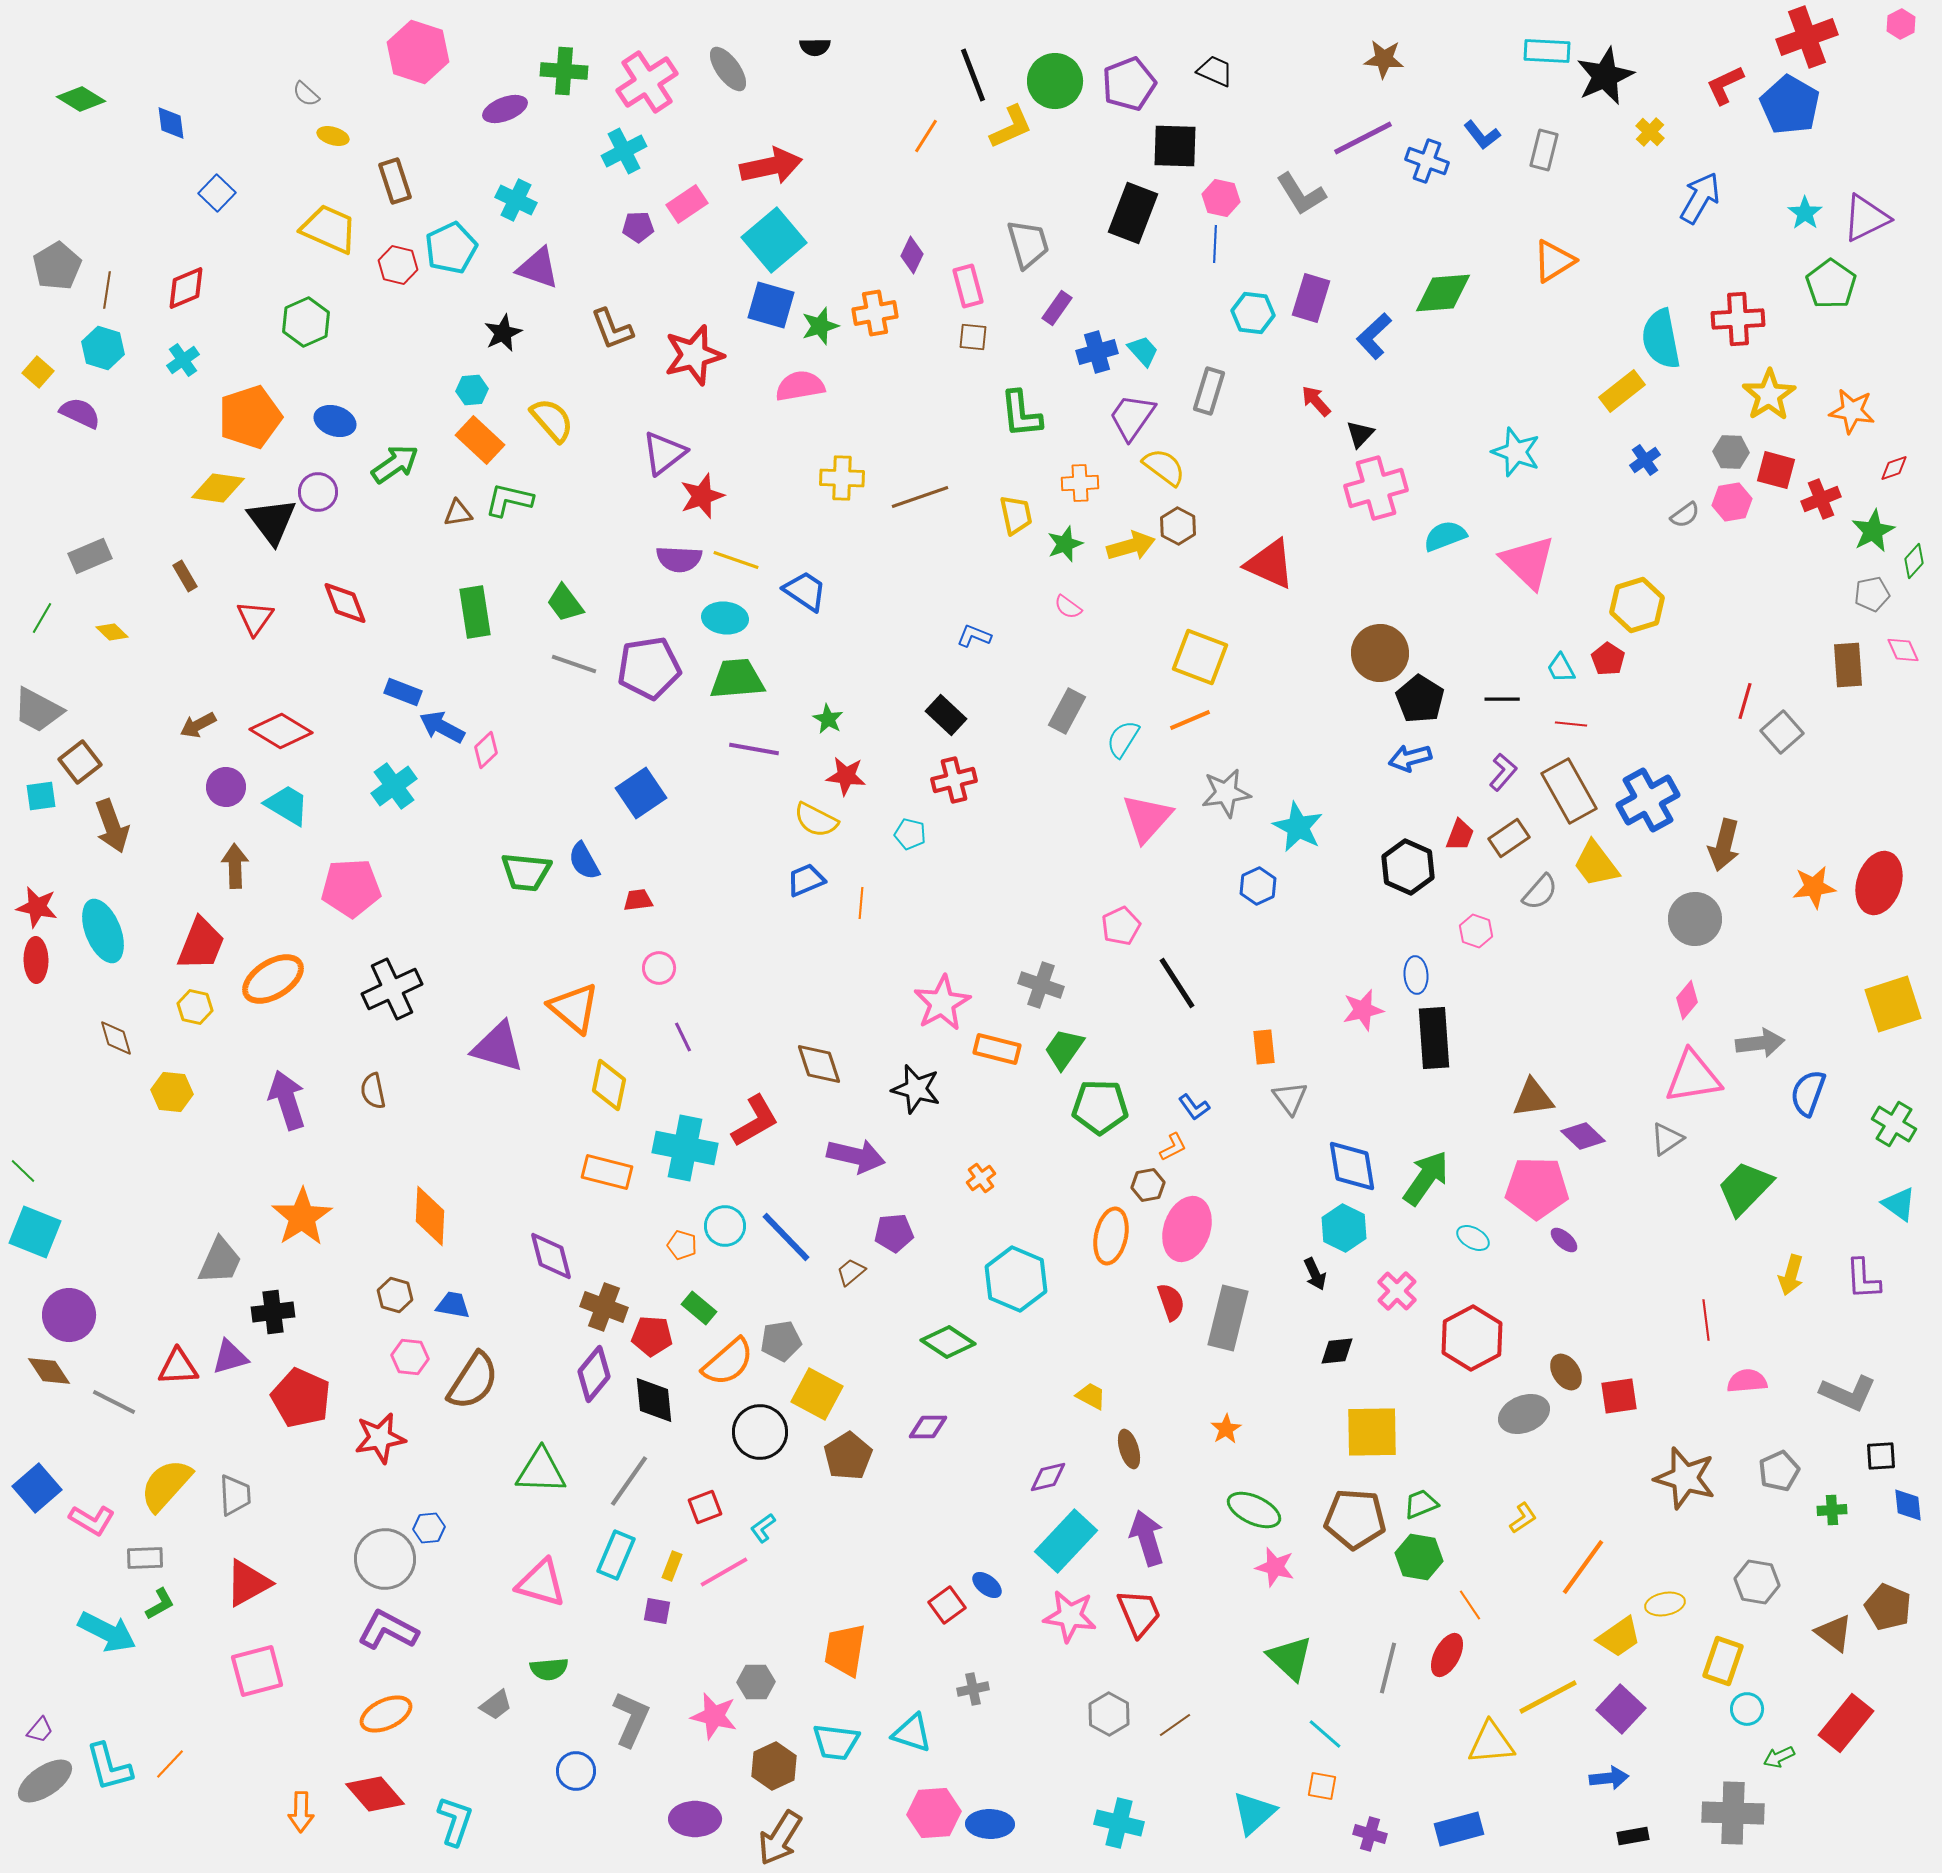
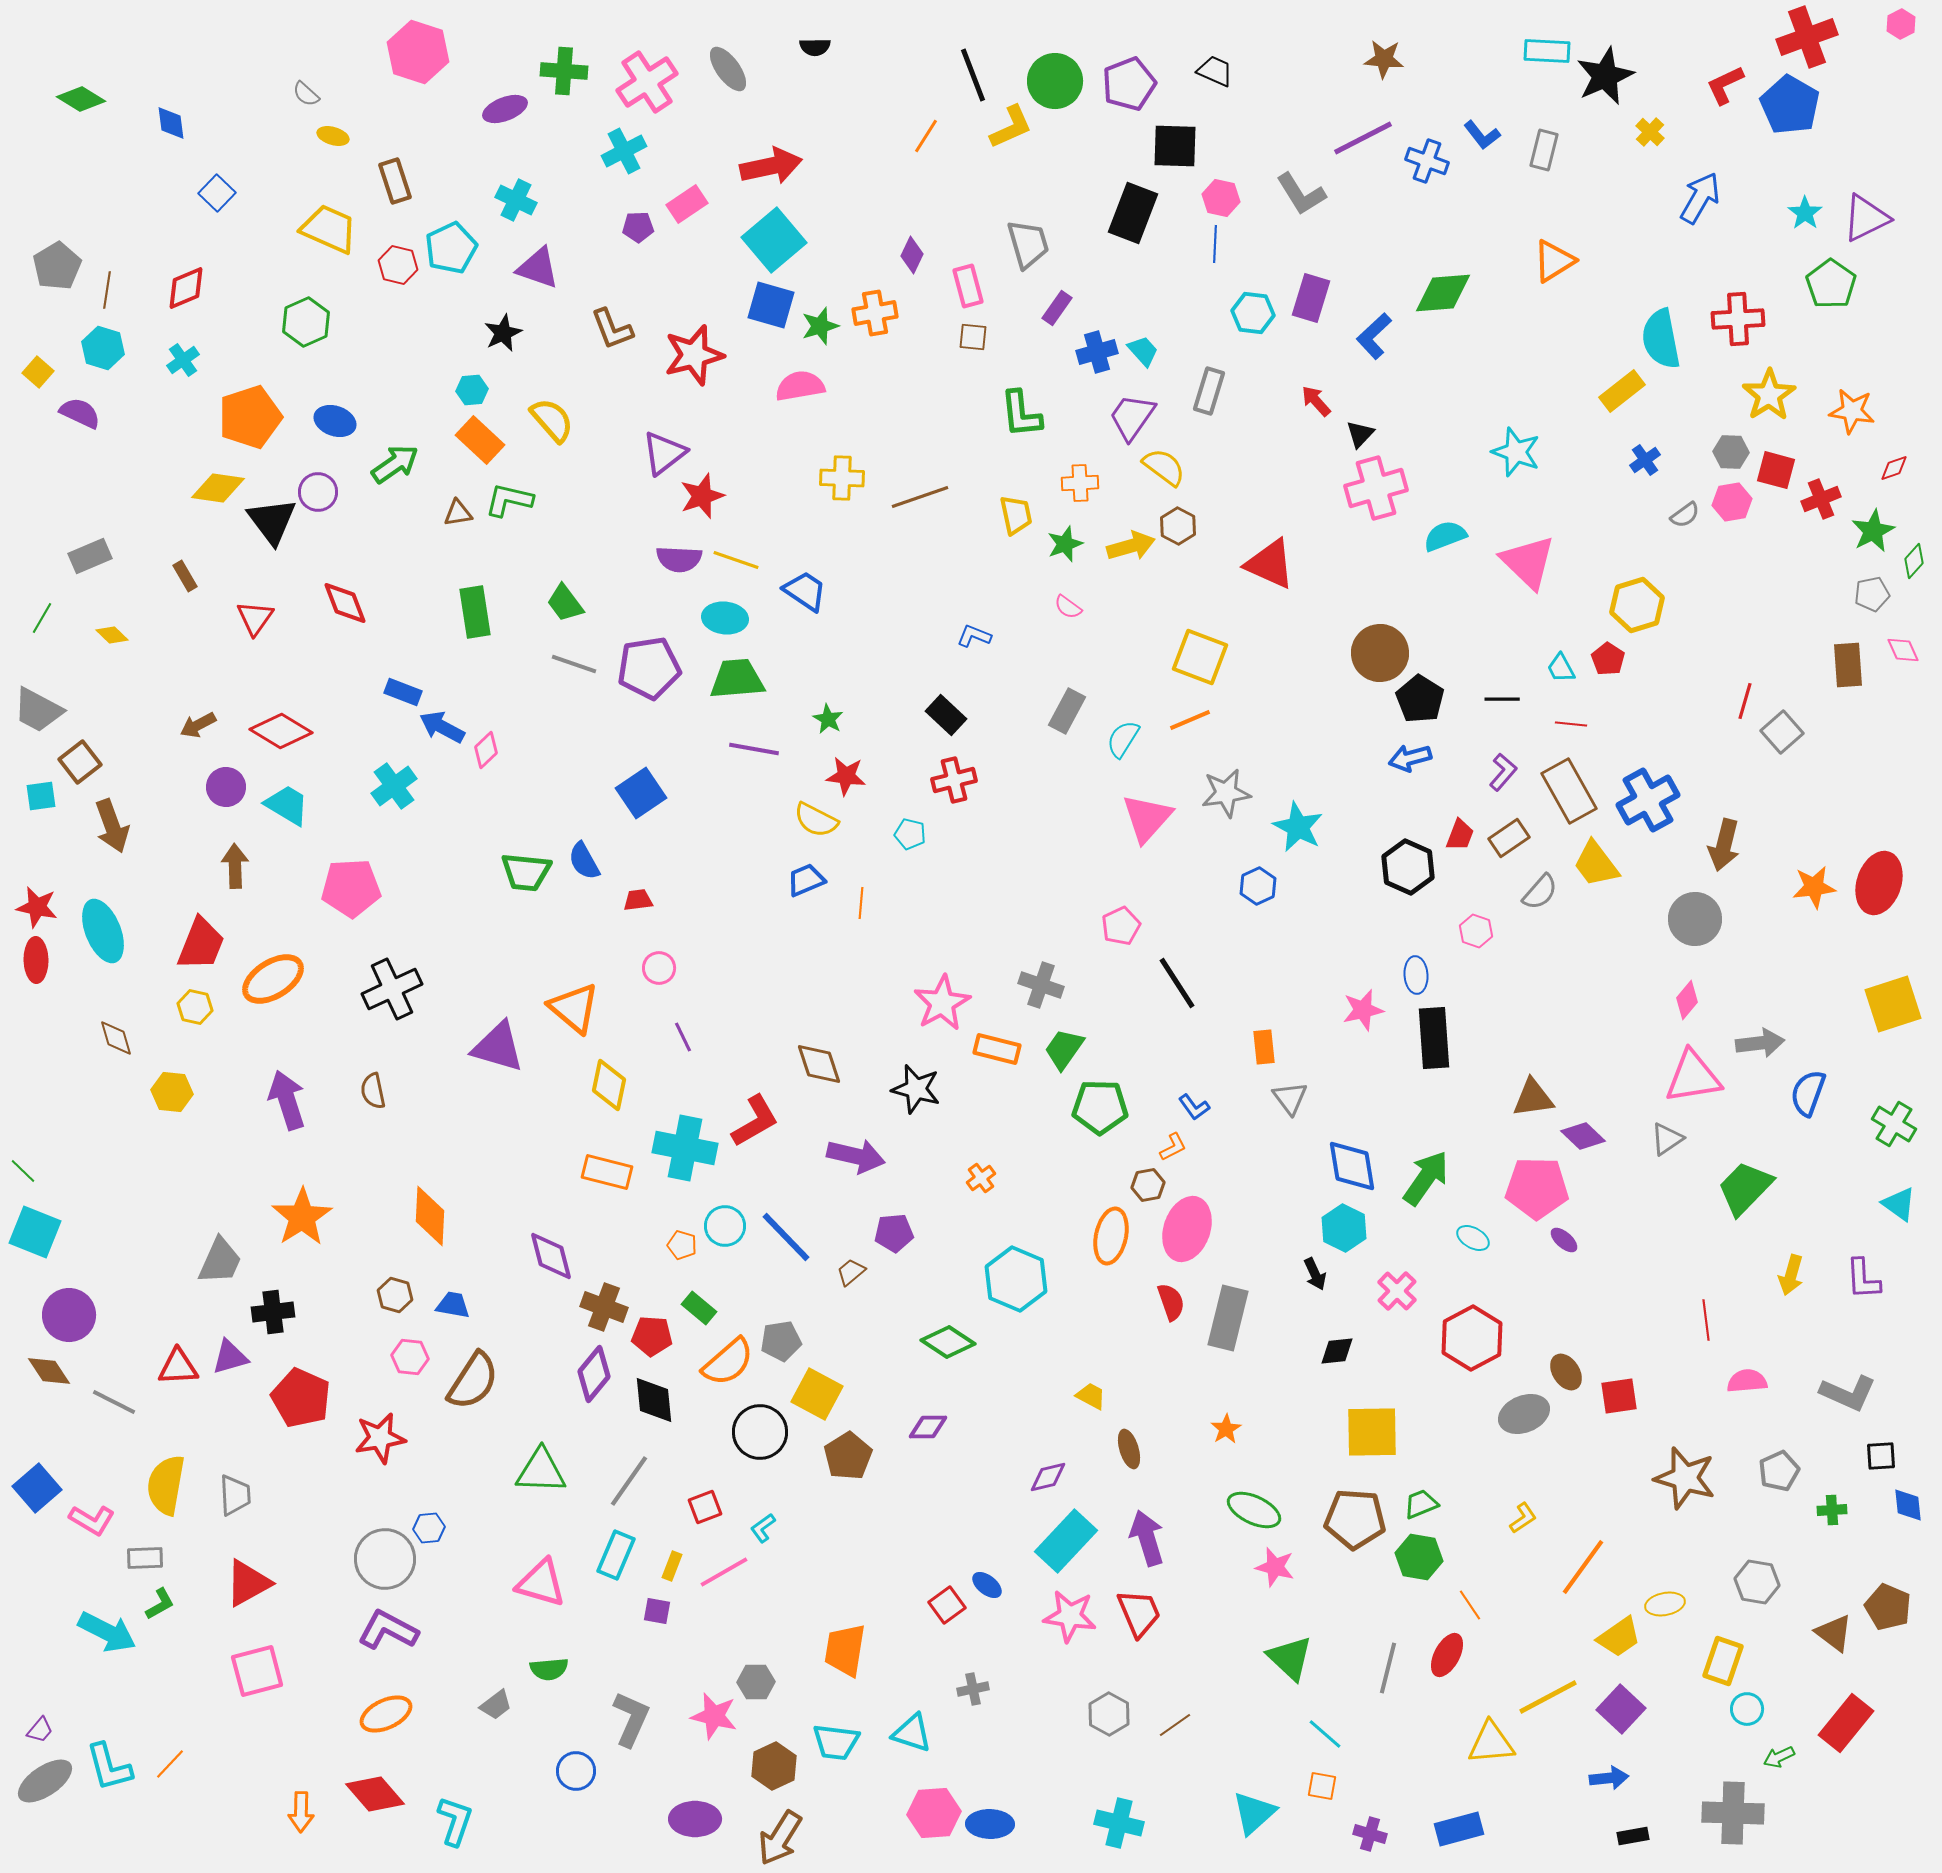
yellow diamond at (112, 632): moved 3 px down
yellow semicircle at (166, 1485): rotated 32 degrees counterclockwise
